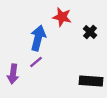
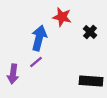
blue arrow: moved 1 px right
